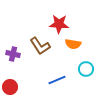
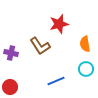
red star: rotated 18 degrees counterclockwise
orange semicircle: moved 12 px right; rotated 70 degrees clockwise
purple cross: moved 2 px left, 1 px up
blue line: moved 1 px left, 1 px down
